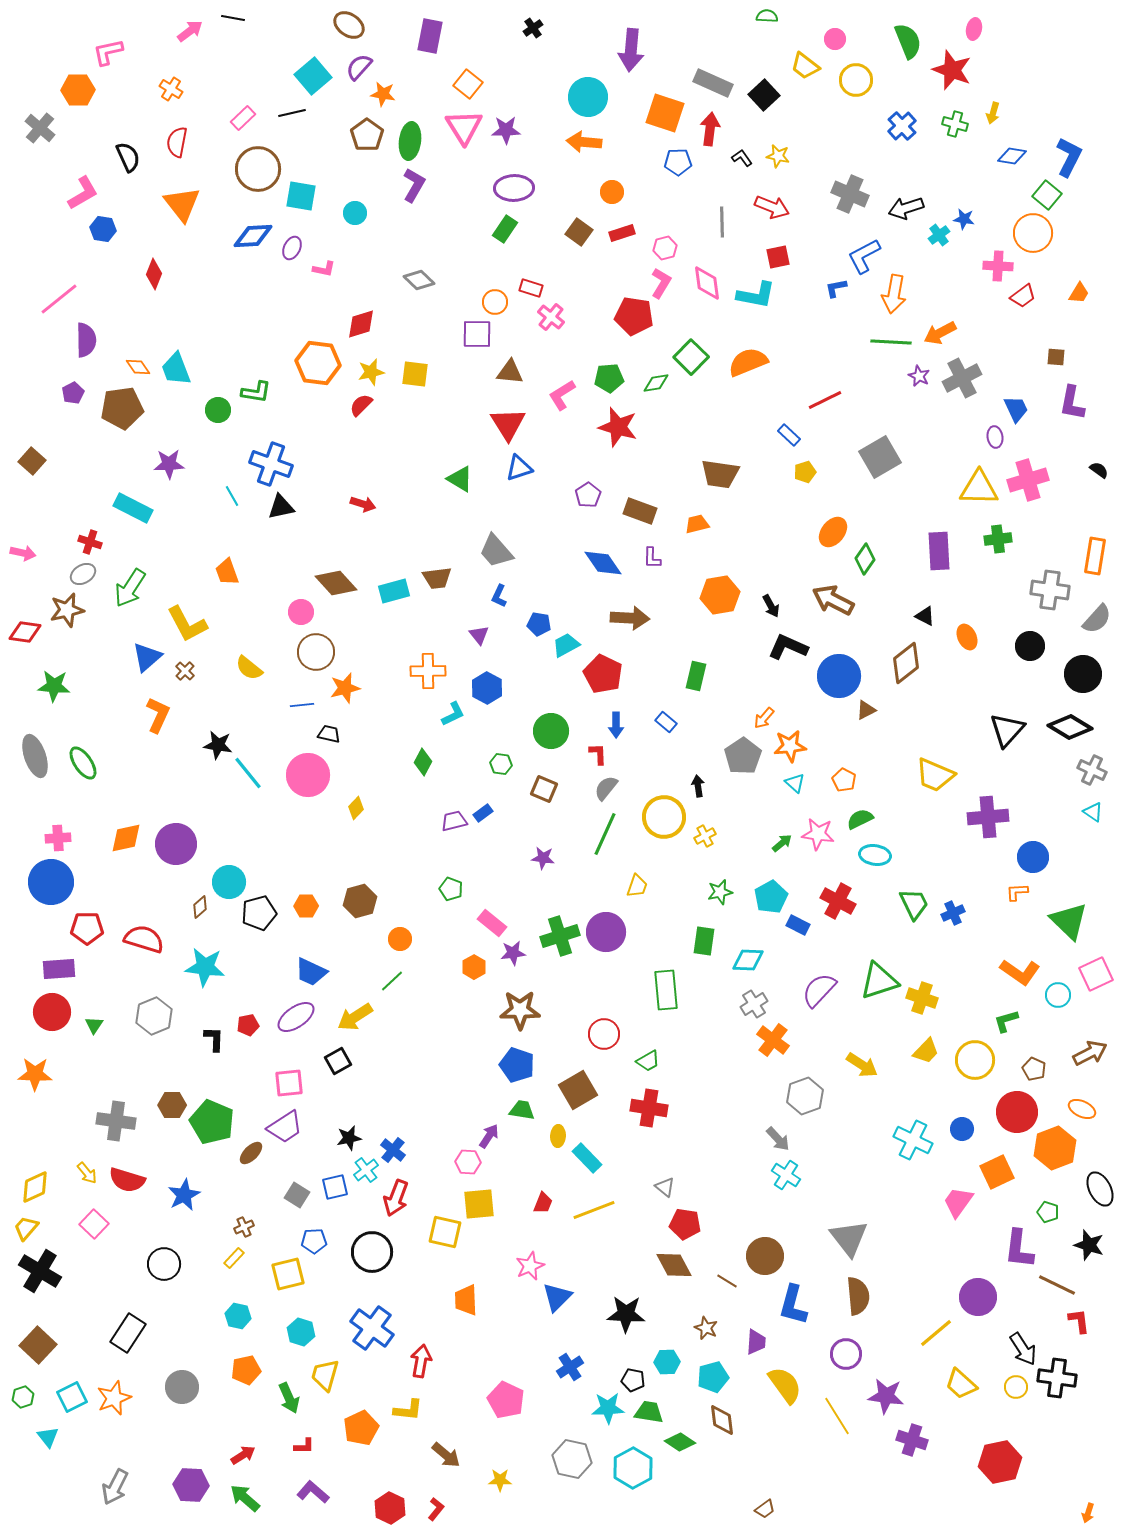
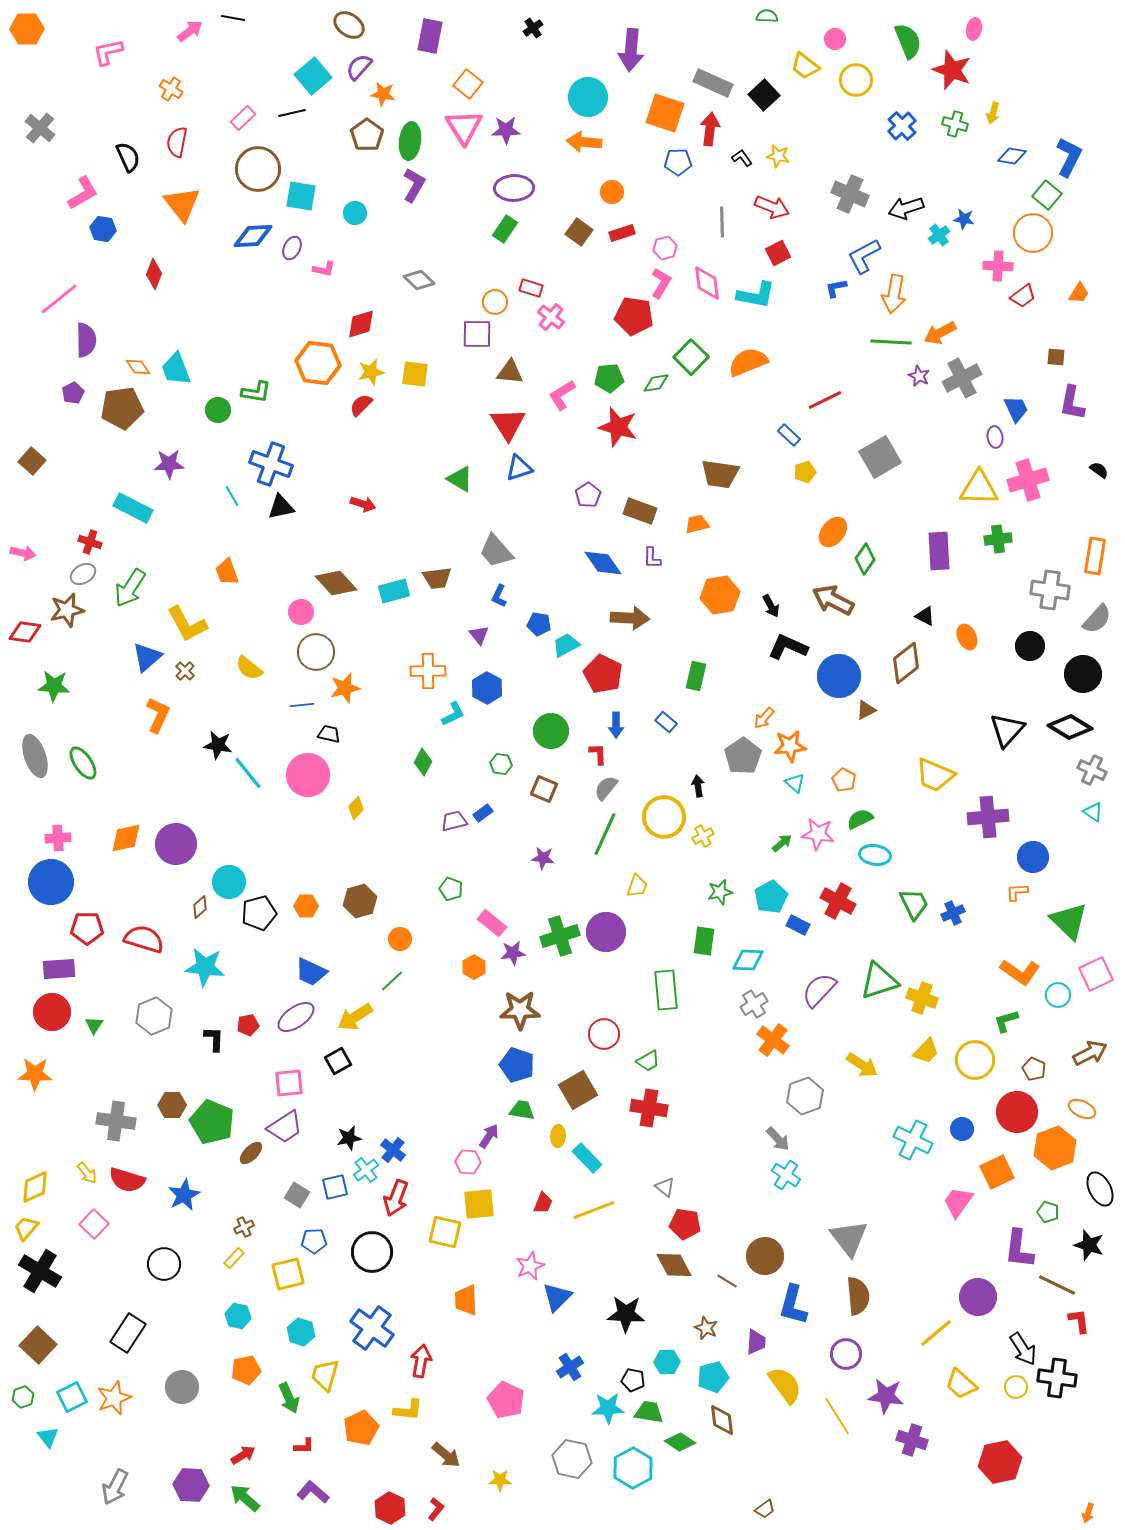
orange hexagon at (78, 90): moved 51 px left, 61 px up
red square at (778, 257): moved 4 px up; rotated 15 degrees counterclockwise
yellow cross at (705, 836): moved 2 px left
